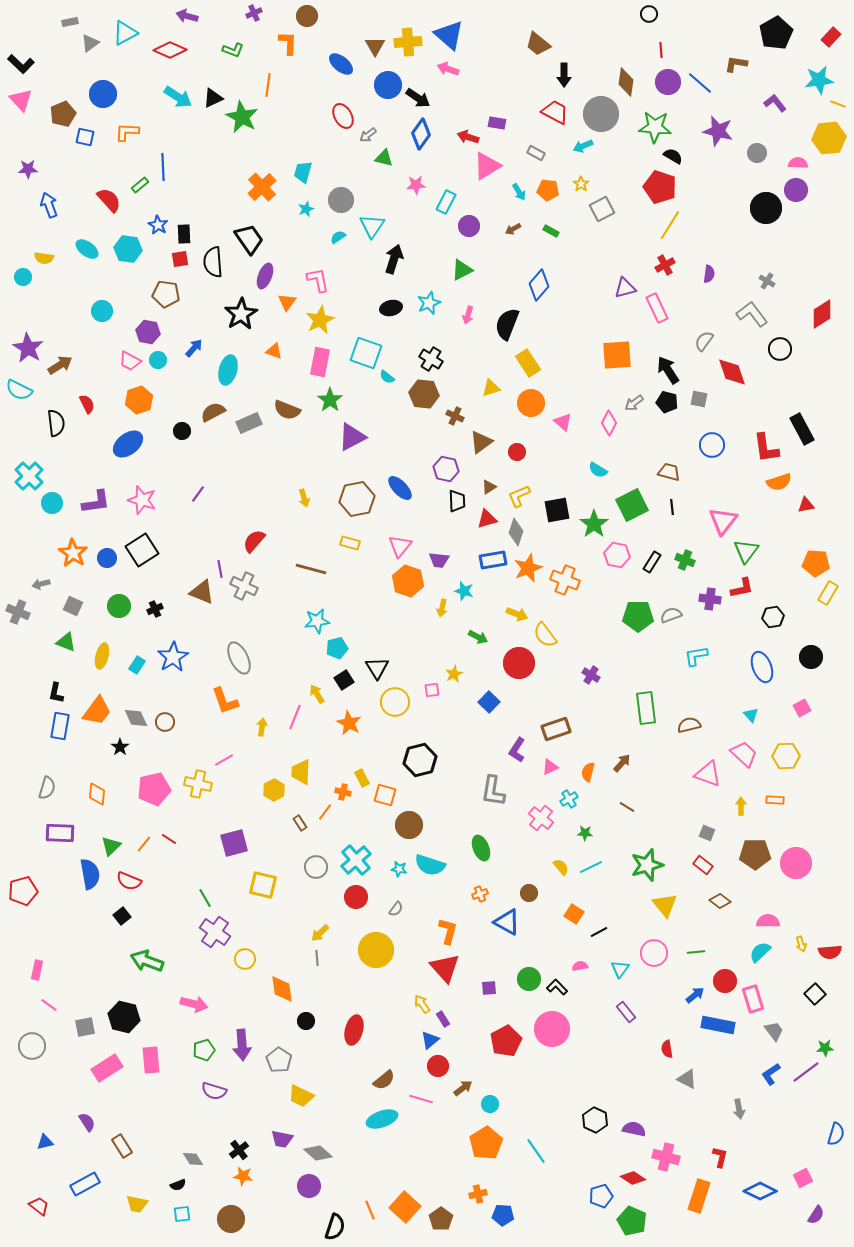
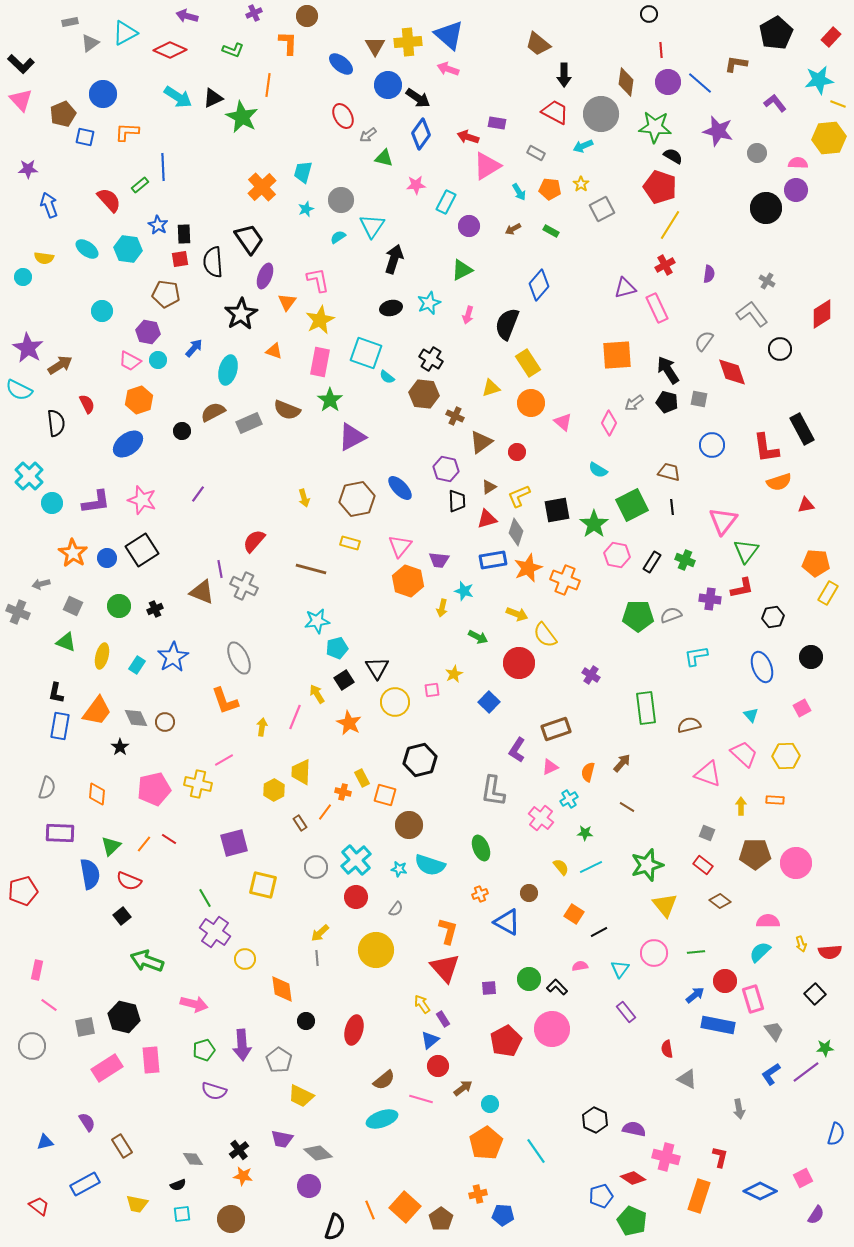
orange pentagon at (548, 190): moved 2 px right, 1 px up
